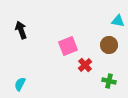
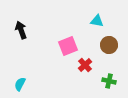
cyan triangle: moved 21 px left
